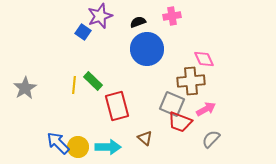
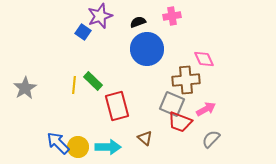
brown cross: moved 5 px left, 1 px up
